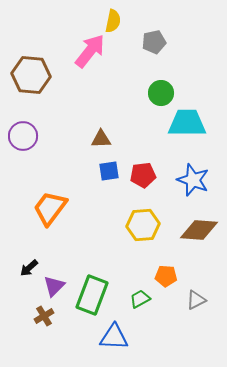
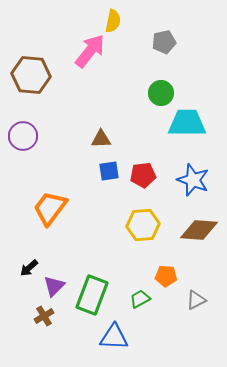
gray pentagon: moved 10 px right
